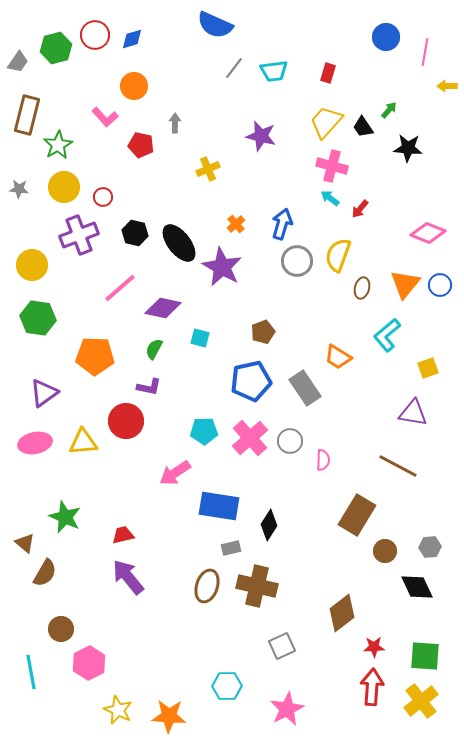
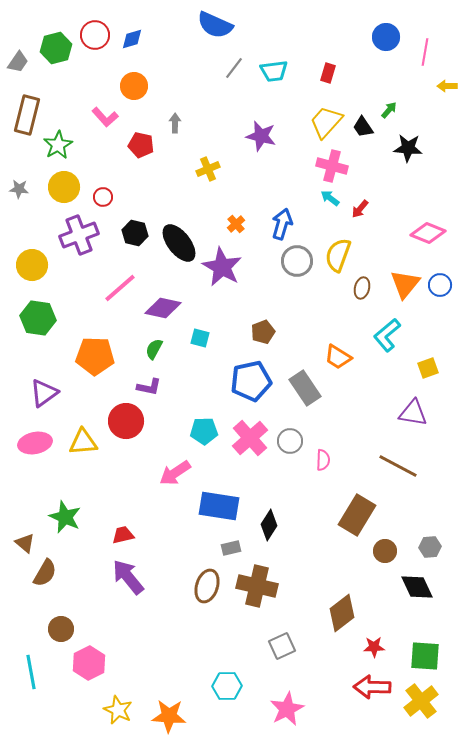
red arrow at (372, 687): rotated 93 degrees counterclockwise
